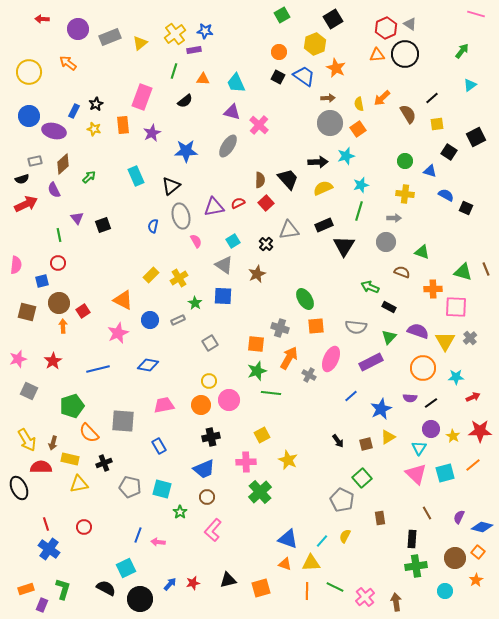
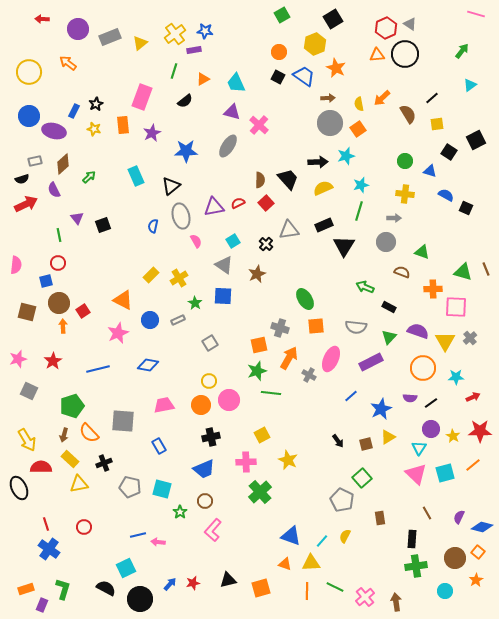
orange triangle at (203, 79): rotated 32 degrees counterclockwise
black square at (476, 137): moved 3 px down
blue square at (42, 281): moved 4 px right
green arrow at (370, 287): moved 5 px left
orange square at (256, 344): moved 3 px right, 1 px down; rotated 18 degrees counterclockwise
brown arrow at (53, 443): moved 11 px right, 8 px up
yellow rectangle at (70, 459): rotated 30 degrees clockwise
brown circle at (207, 497): moved 2 px left, 4 px down
blue line at (138, 535): rotated 56 degrees clockwise
blue triangle at (288, 539): moved 3 px right, 3 px up
